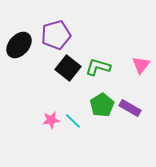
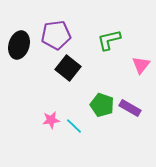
purple pentagon: rotated 8 degrees clockwise
black ellipse: rotated 24 degrees counterclockwise
green L-shape: moved 11 px right, 27 px up; rotated 30 degrees counterclockwise
green pentagon: rotated 20 degrees counterclockwise
cyan line: moved 1 px right, 5 px down
